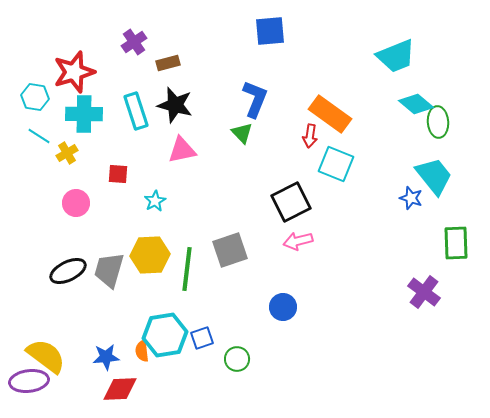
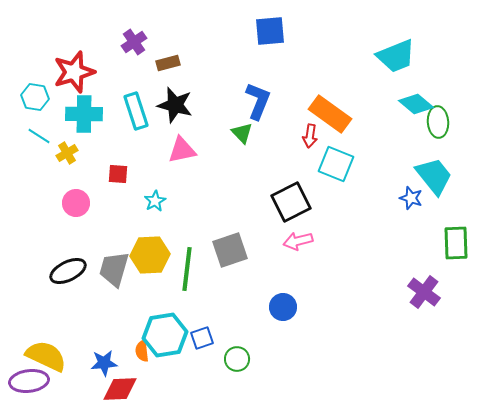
blue L-shape at (255, 99): moved 3 px right, 2 px down
gray trapezoid at (109, 270): moved 5 px right, 1 px up
yellow semicircle at (46, 356): rotated 12 degrees counterclockwise
blue star at (106, 357): moved 2 px left, 6 px down
